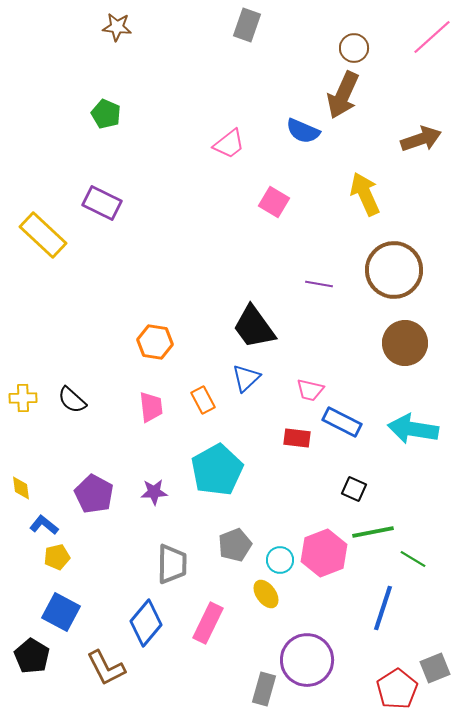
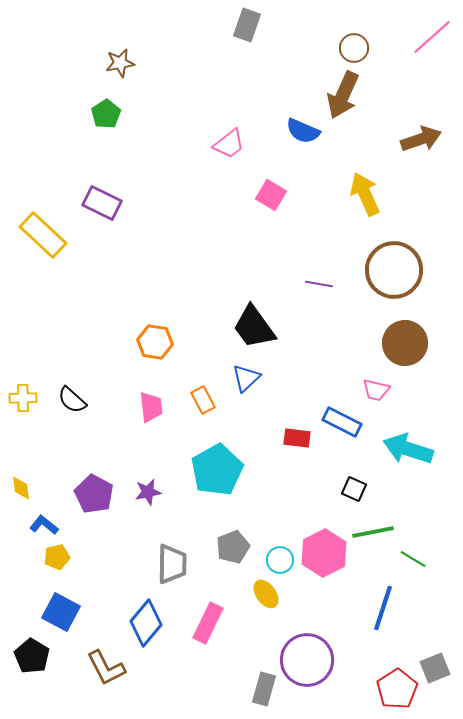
brown star at (117, 27): moved 3 px right, 36 px down; rotated 16 degrees counterclockwise
green pentagon at (106, 114): rotated 16 degrees clockwise
pink square at (274, 202): moved 3 px left, 7 px up
pink trapezoid at (310, 390): moved 66 px right
cyan arrow at (413, 429): moved 5 px left, 20 px down; rotated 9 degrees clockwise
purple star at (154, 492): moved 6 px left; rotated 8 degrees counterclockwise
gray pentagon at (235, 545): moved 2 px left, 2 px down
pink hexagon at (324, 553): rotated 6 degrees counterclockwise
